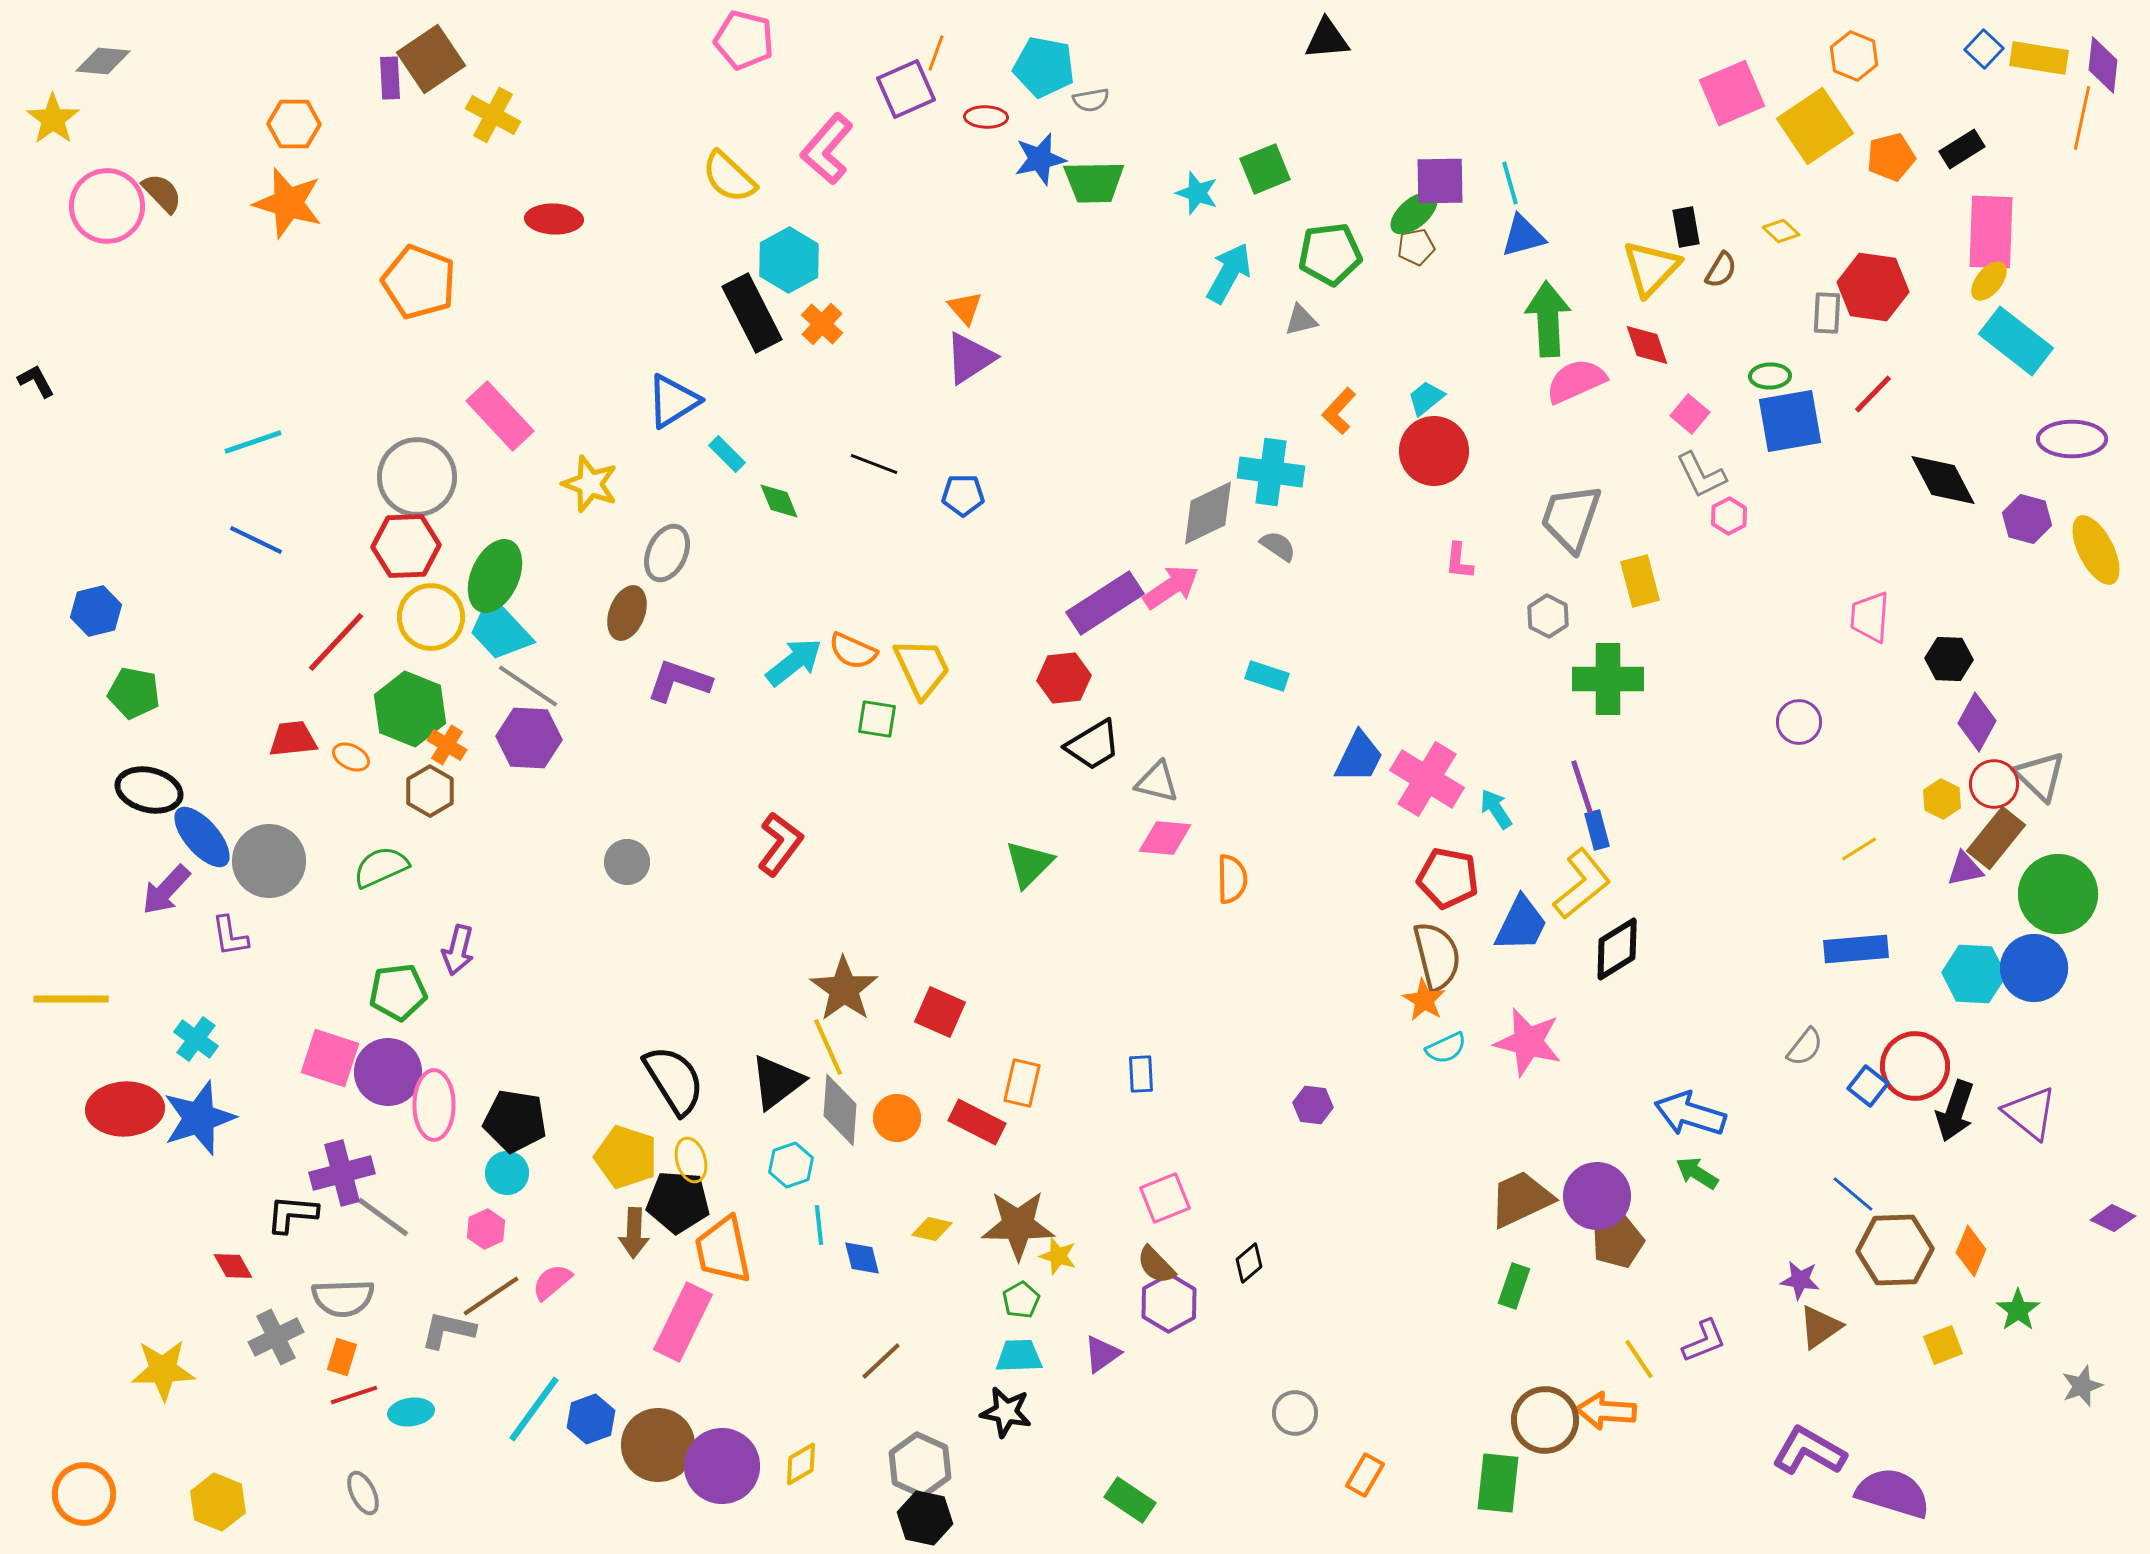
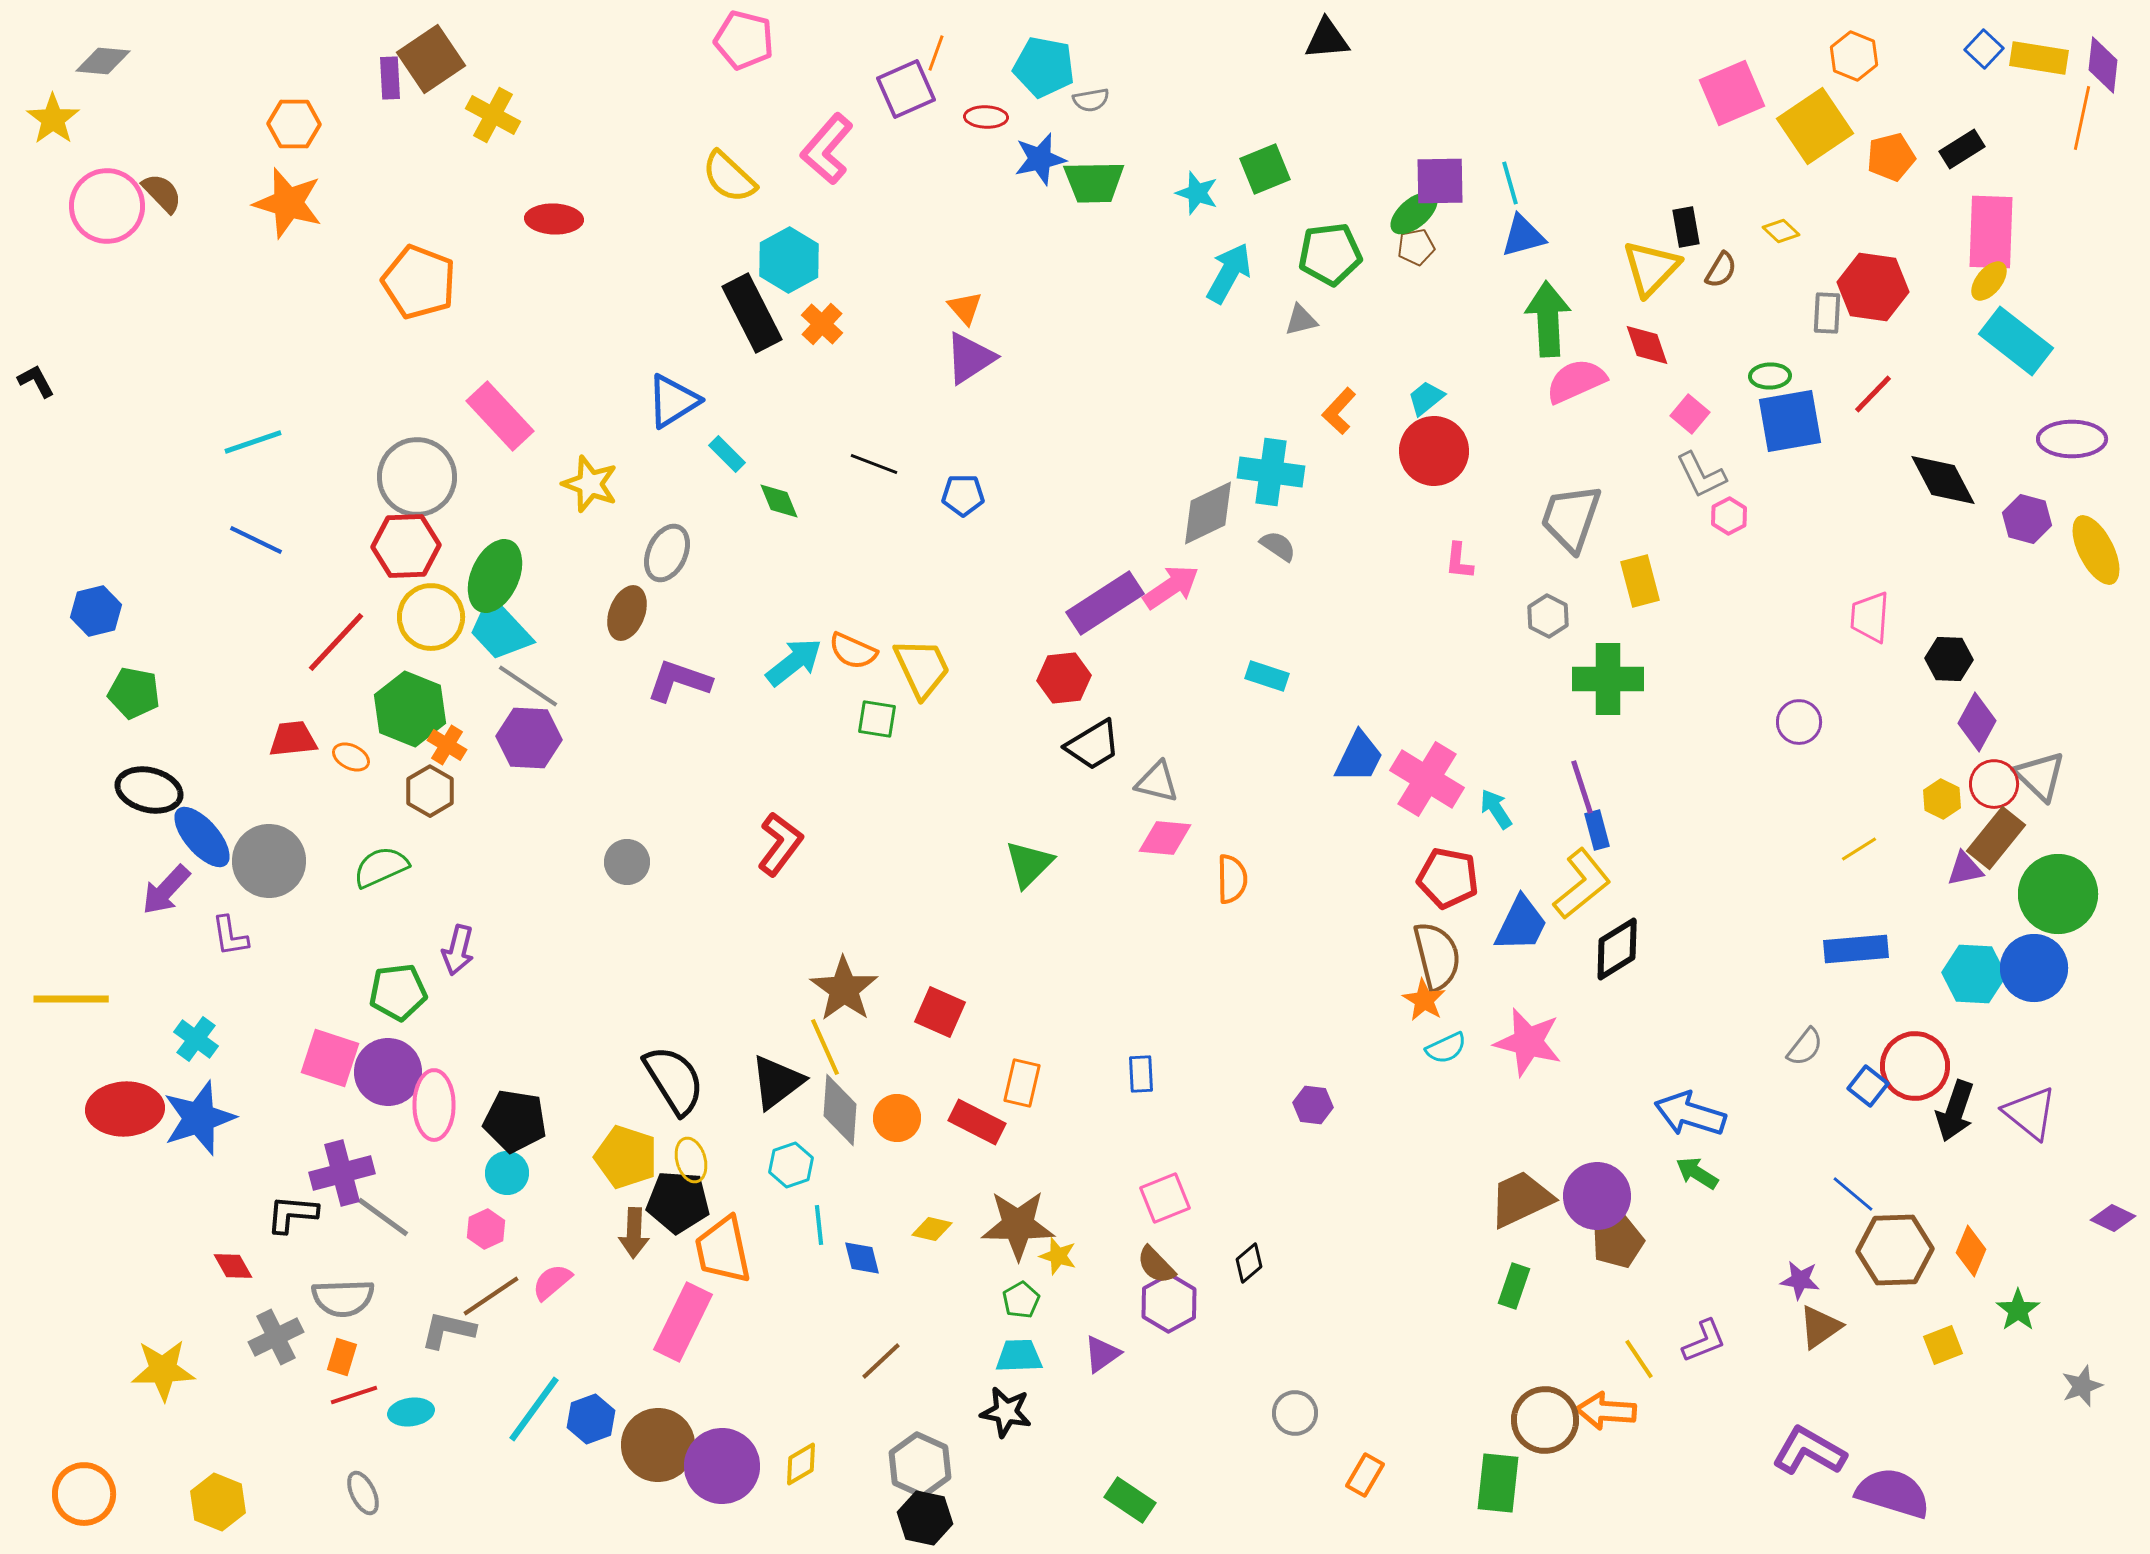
yellow line at (828, 1047): moved 3 px left
